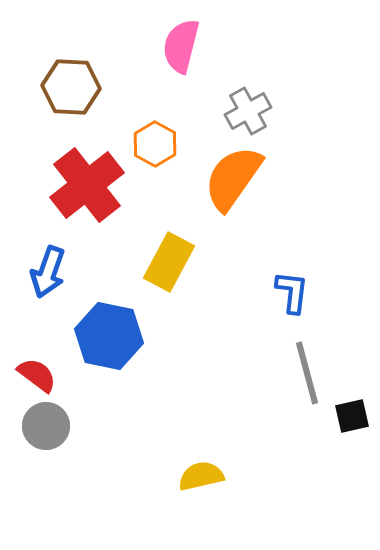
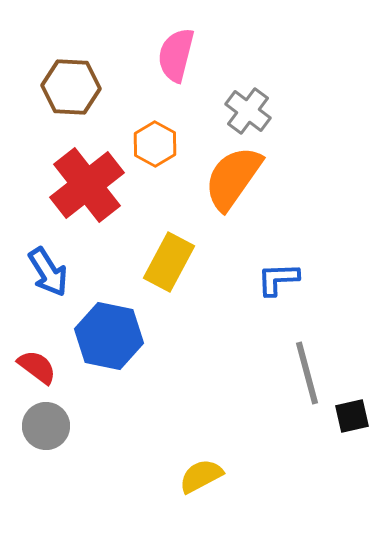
pink semicircle: moved 5 px left, 9 px down
gray cross: rotated 24 degrees counterclockwise
blue arrow: rotated 51 degrees counterclockwise
blue L-shape: moved 14 px left, 13 px up; rotated 99 degrees counterclockwise
red semicircle: moved 8 px up
yellow semicircle: rotated 15 degrees counterclockwise
